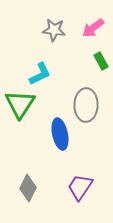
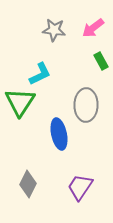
green triangle: moved 2 px up
blue ellipse: moved 1 px left
gray diamond: moved 4 px up
